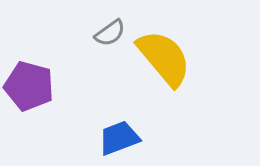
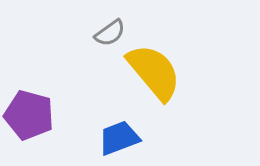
yellow semicircle: moved 10 px left, 14 px down
purple pentagon: moved 29 px down
